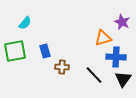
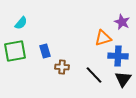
cyan semicircle: moved 4 px left
blue cross: moved 2 px right, 1 px up
